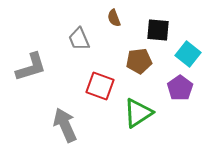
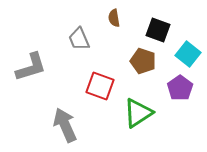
brown semicircle: rotated 12 degrees clockwise
black square: rotated 15 degrees clockwise
brown pentagon: moved 4 px right; rotated 25 degrees clockwise
